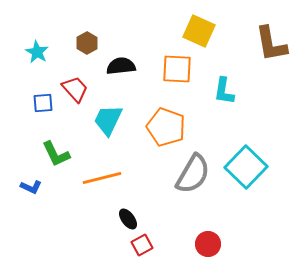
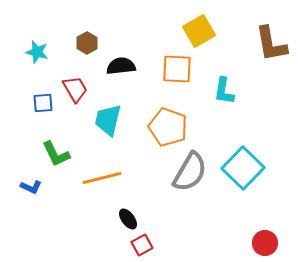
yellow square: rotated 36 degrees clockwise
cyan star: rotated 15 degrees counterclockwise
red trapezoid: rotated 12 degrees clockwise
cyan trapezoid: rotated 12 degrees counterclockwise
orange pentagon: moved 2 px right
cyan square: moved 3 px left, 1 px down
gray semicircle: moved 3 px left, 2 px up
red circle: moved 57 px right, 1 px up
